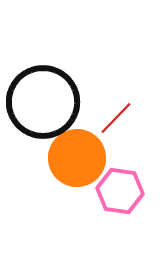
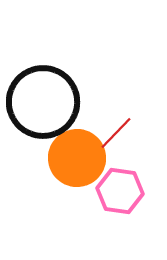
red line: moved 15 px down
